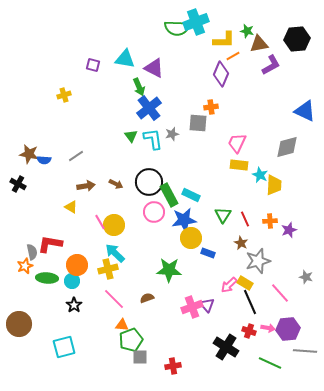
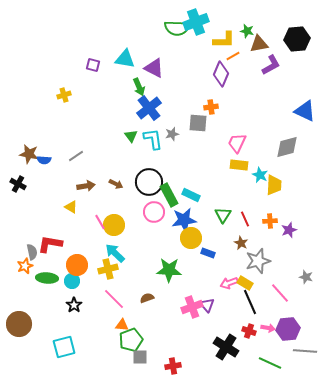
pink arrow at (229, 285): moved 2 px up; rotated 24 degrees clockwise
